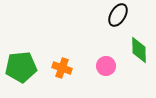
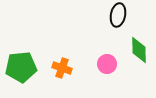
black ellipse: rotated 20 degrees counterclockwise
pink circle: moved 1 px right, 2 px up
